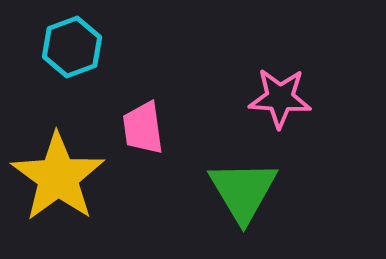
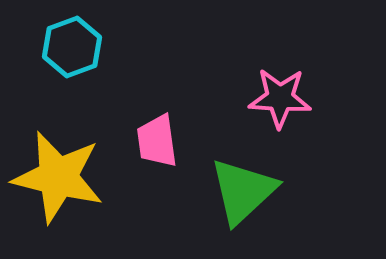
pink trapezoid: moved 14 px right, 13 px down
yellow star: rotated 22 degrees counterclockwise
green triangle: rotated 18 degrees clockwise
